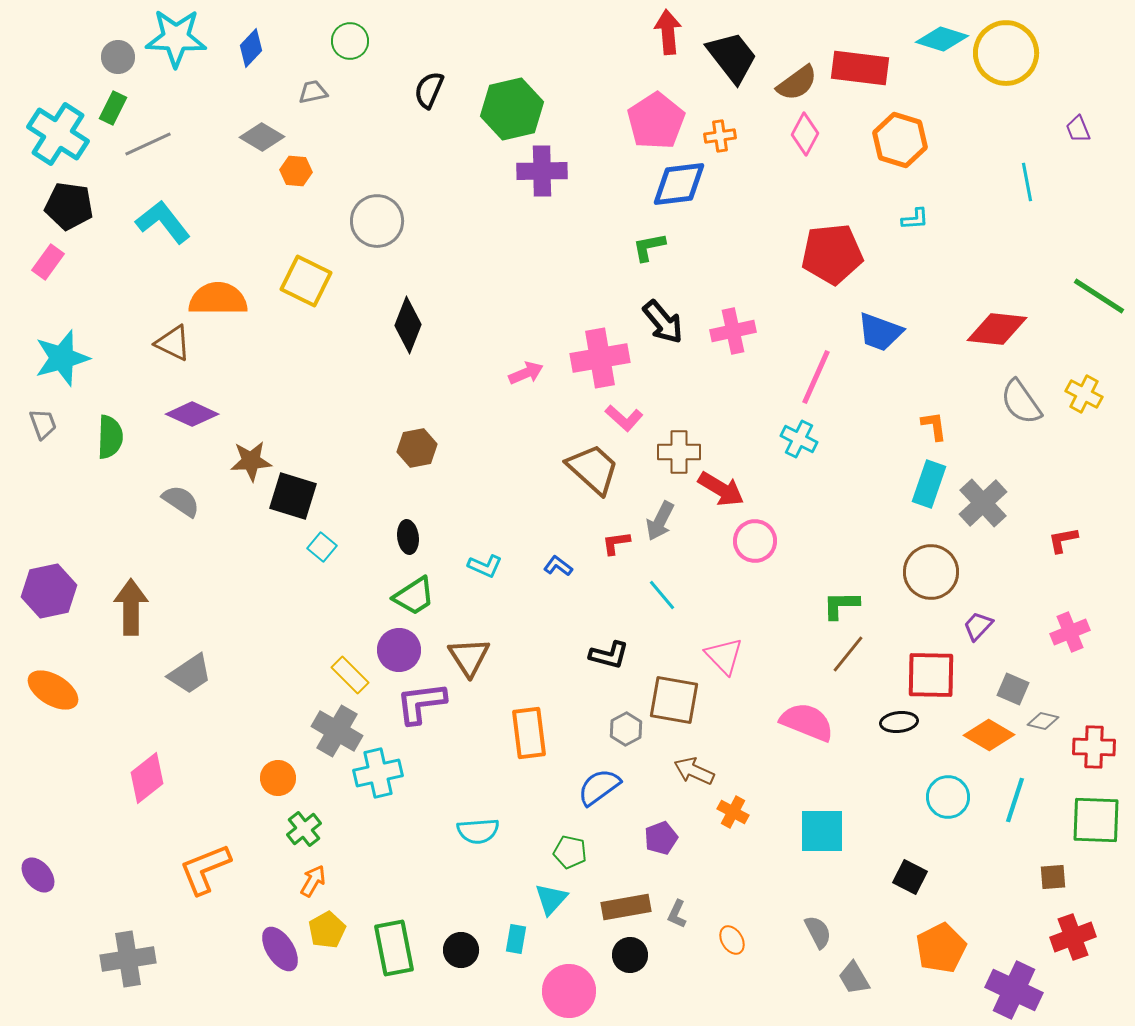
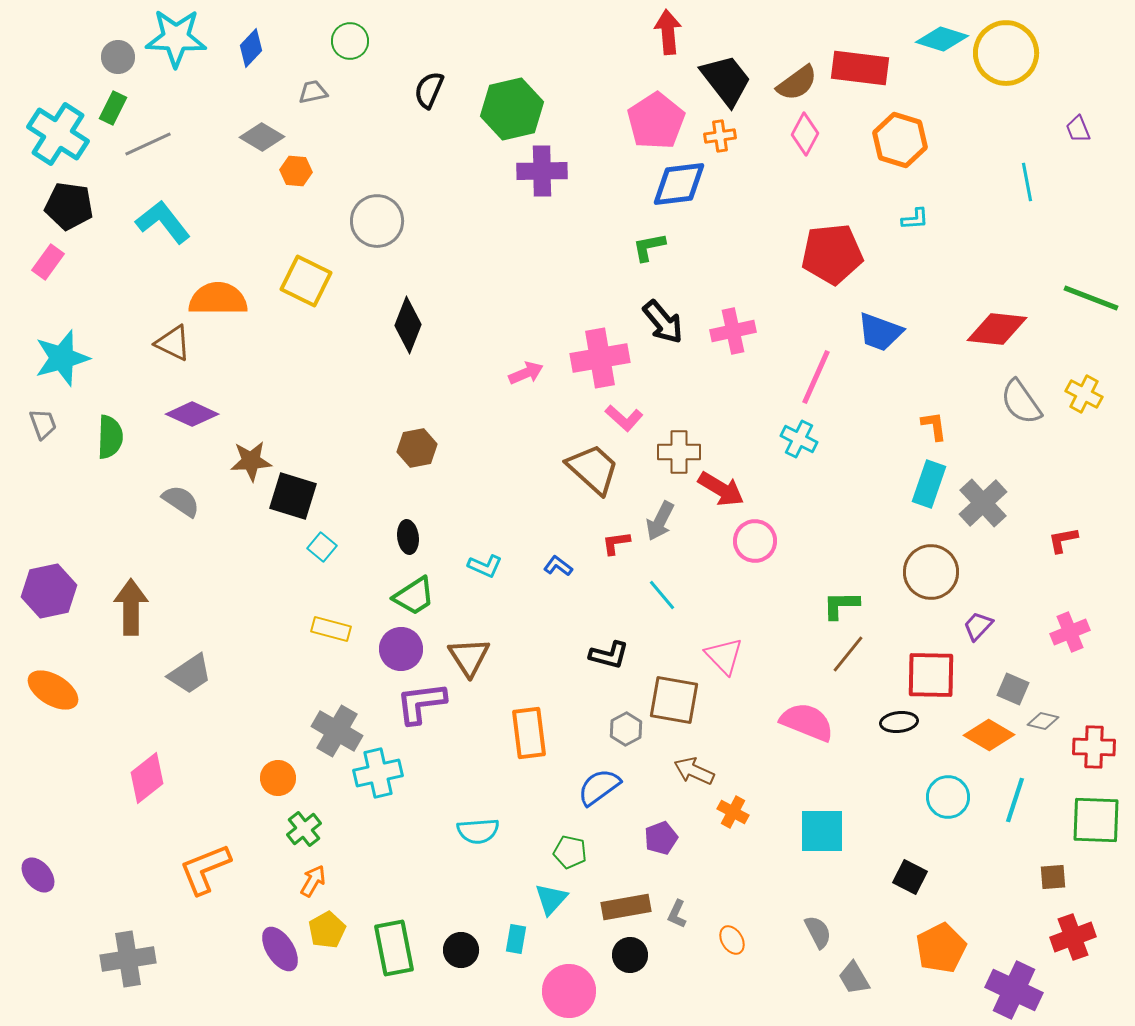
black trapezoid at (732, 57): moved 6 px left, 23 px down
green line at (1099, 296): moved 8 px left, 2 px down; rotated 12 degrees counterclockwise
purple circle at (399, 650): moved 2 px right, 1 px up
yellow rectangle at (350, 675): moved 19 px left, 46 px up; rotated 30 degrees counterclockwise
